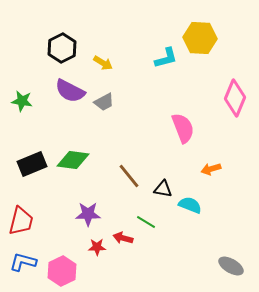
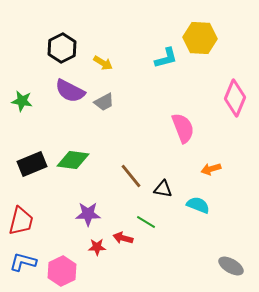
brown line: moved 2 px right
cyan semicircle: moved 8 px right
